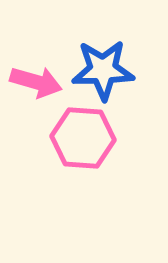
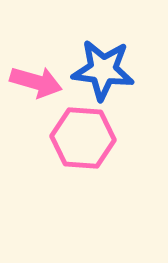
blue star: rotated 8 degrees clockwise
